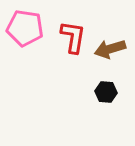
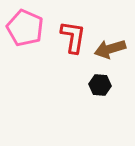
pink pentagon: rotated 15 degrees clockwise
black hexagon: moved 6 px left, 7 px up
